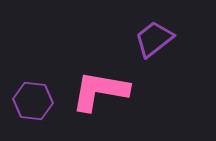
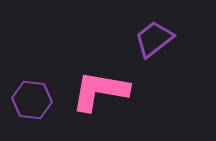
purple hexagon: moved 1 px left, 1 px up
